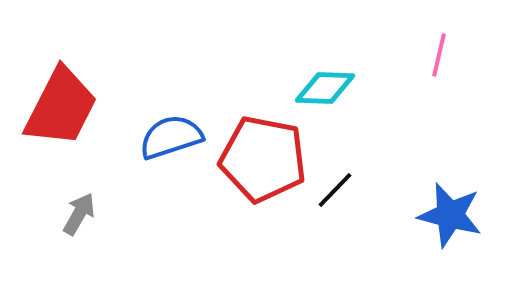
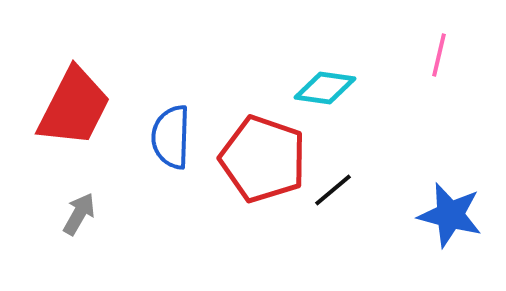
cyan diamond: rotated 6 degrees clockwise
red trapezoid: moved 13 px right
blue semicircle: rotated 70 degrees counterclockwise
red pentagon: rotated 8 degrees clockwise
black line: moved 2 px left; rotated 6 degrees clockwise
